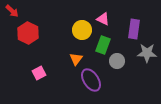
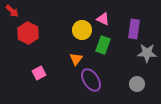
gray circle: moved 20 px right, 23 px down
